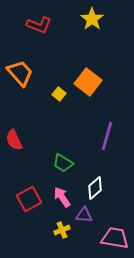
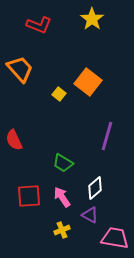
orange trapezoid: moved 4 px up
red square: moved 3 px up; rotated 25 degrees clockwise
purple triangle: moved 6 px right; rotated 24 degrees clockwise
